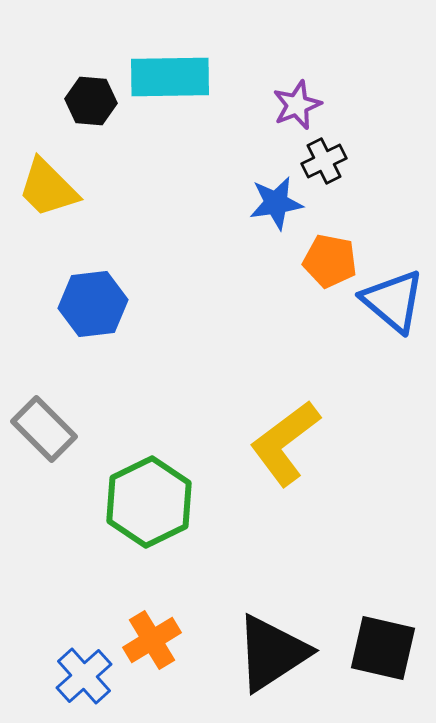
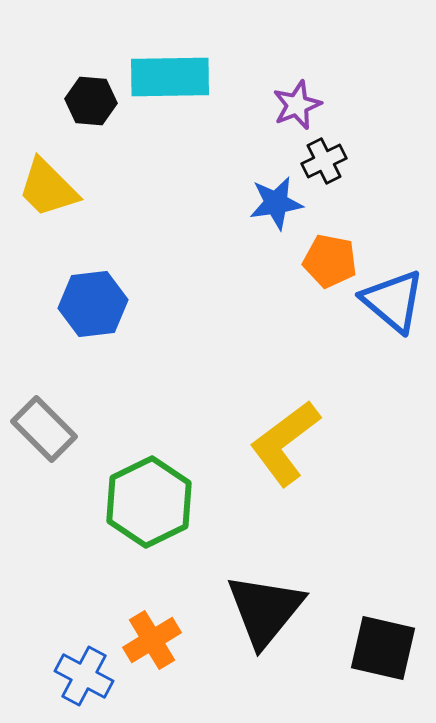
black triangle: moved 7 px left, 43 px up; rotated 18 degrees counterclockwise
blue cross: rotated 20 degrees counterclockwise
